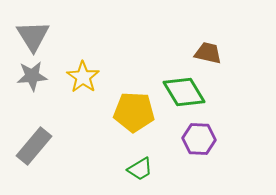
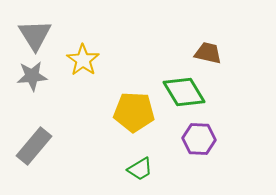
gray triangle: moved 2 px right, 1 px up
yellow star: moved 17 px up
